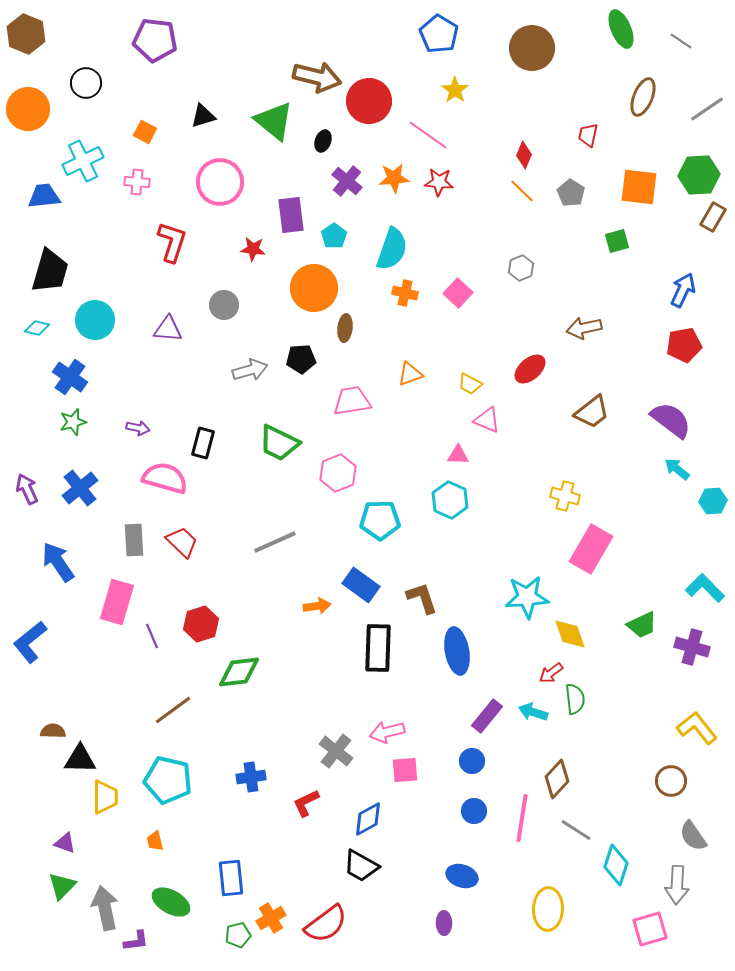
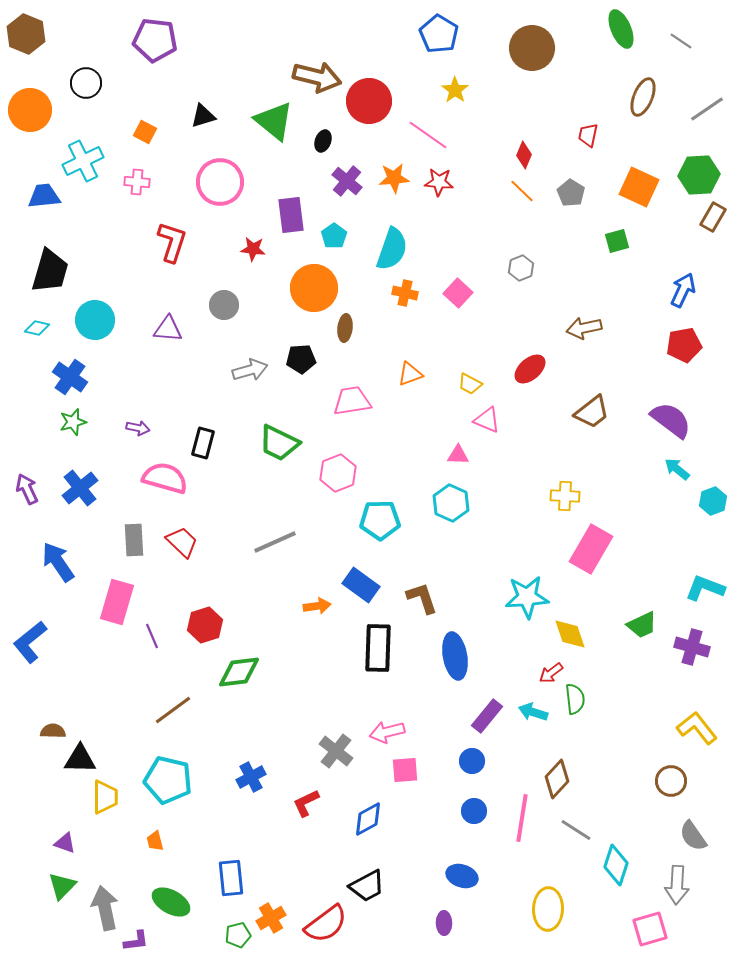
orange circle at (28, 109): moved 2 px right, 1 px down
orange square at (639, 187): rotated 18 degrees clockwise
yellow cross at (565, 496): rotated 12 degrees counterclockwise
cyan hexagon at (450, 500): moved 1 px right, 3 px down
cyan hexagon at (713, 501): rotated 16 degrees counterclockwise
cyan L-shape at (705, 588): rotated 24 degrees counterclockwise
red hexagon at (201, 624): moved 4 px right, 1 px down
blue ellipse at (457, 651): moved 2 px left, 5 px down
blue cross at (251, 777): rotated 20 degrees counterclockwise
black trapezoid at (361, 866): moved 6 px right, 20 px down; rotated 57 degrees counterclockwise
